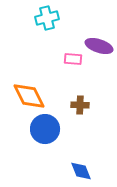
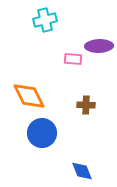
cyan cross: moved 2 px left, 2 px down
purple ellipse: rotated 20 degrees counterclockwise
brown cross: moved 6 px right
blue circle: moved 3 px left, 4 px down
blue diamond: moved 1 px right
